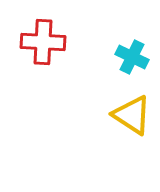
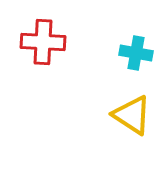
cyan cross: moved 4 px right, 4 px up; rotated 16 degrees counterclockwise
